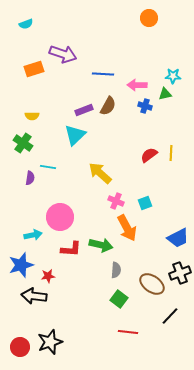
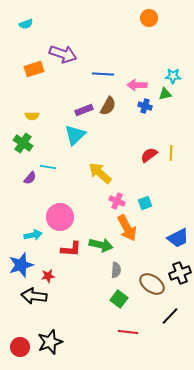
purple semicircle: rotated 32 degrees clockwise
pink cross: moved 1 px right
